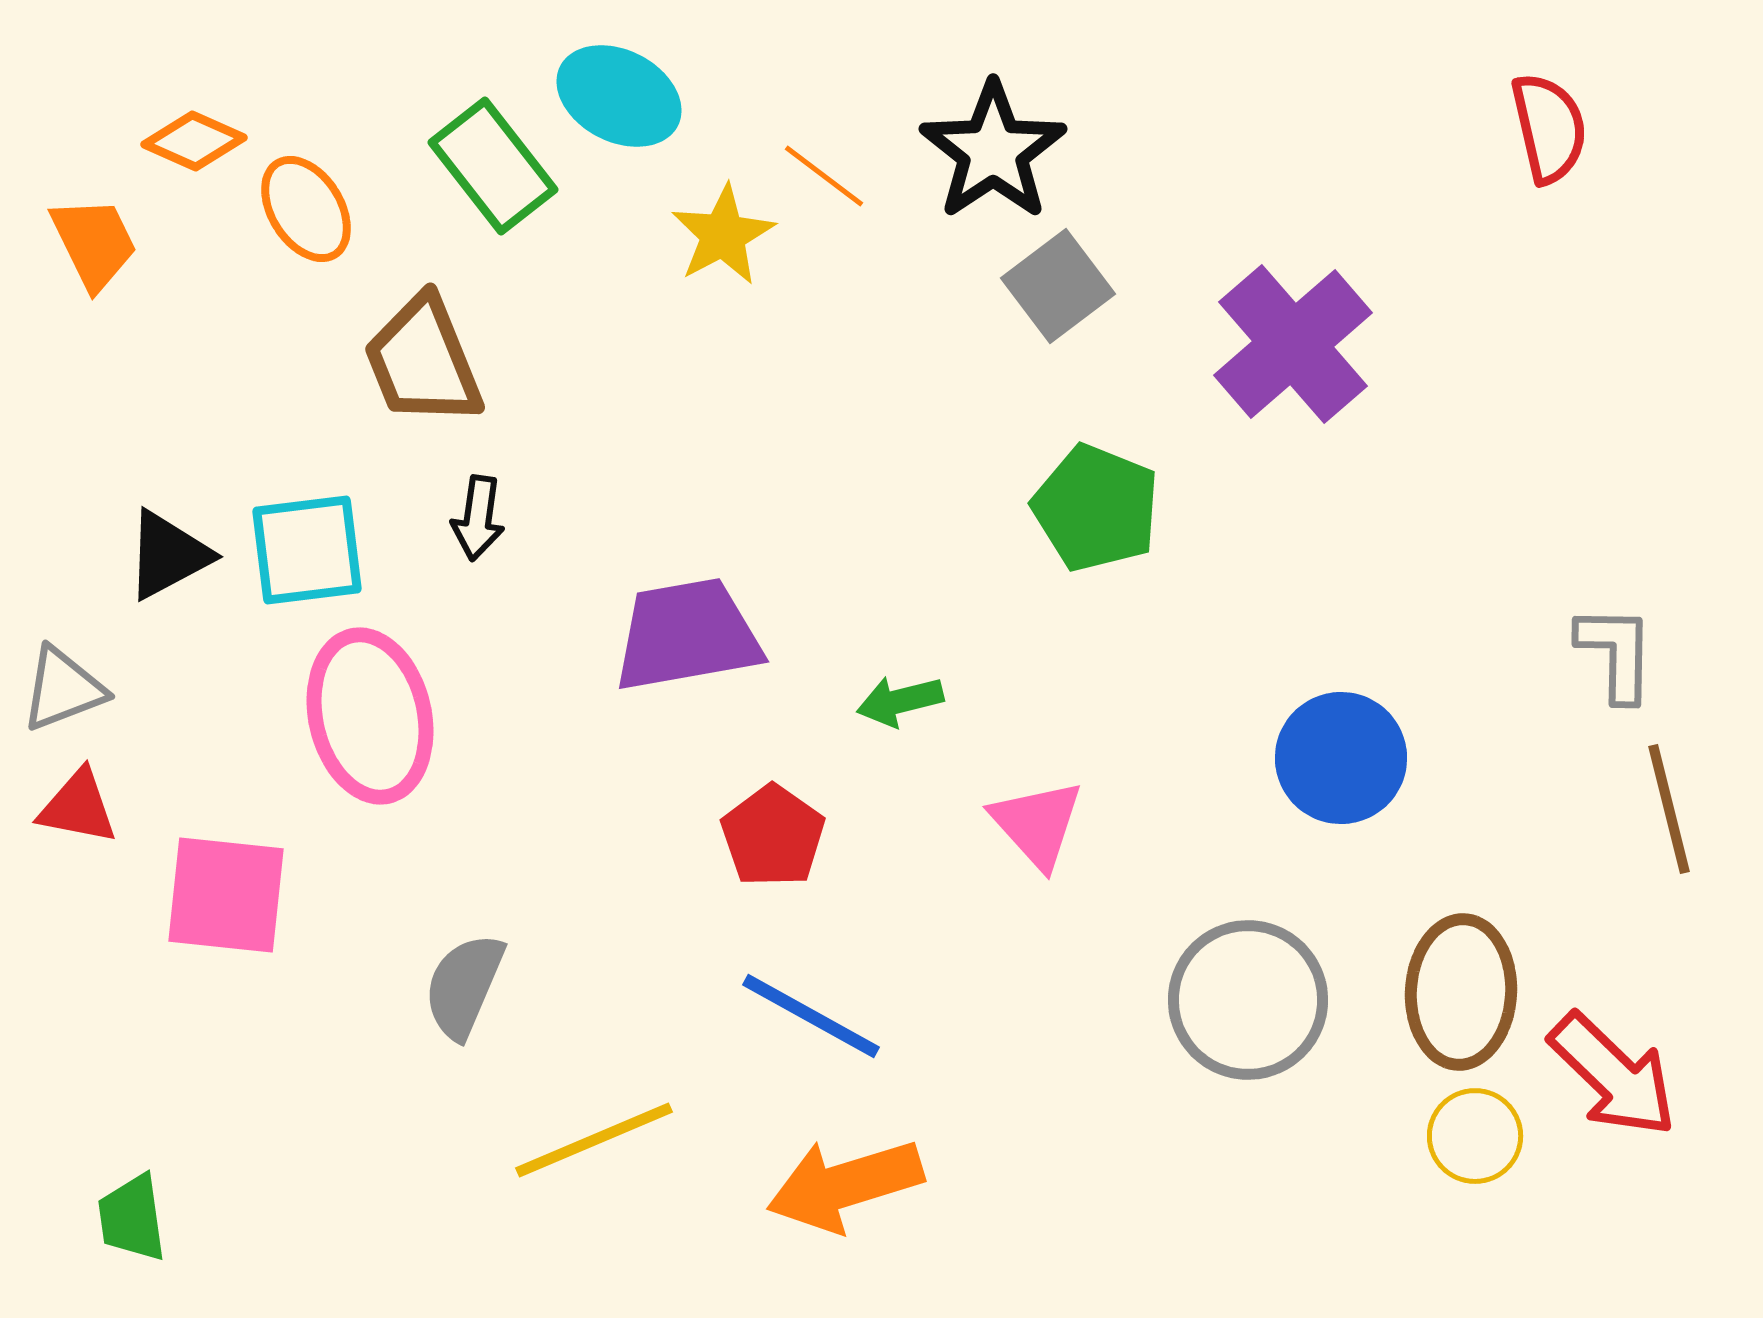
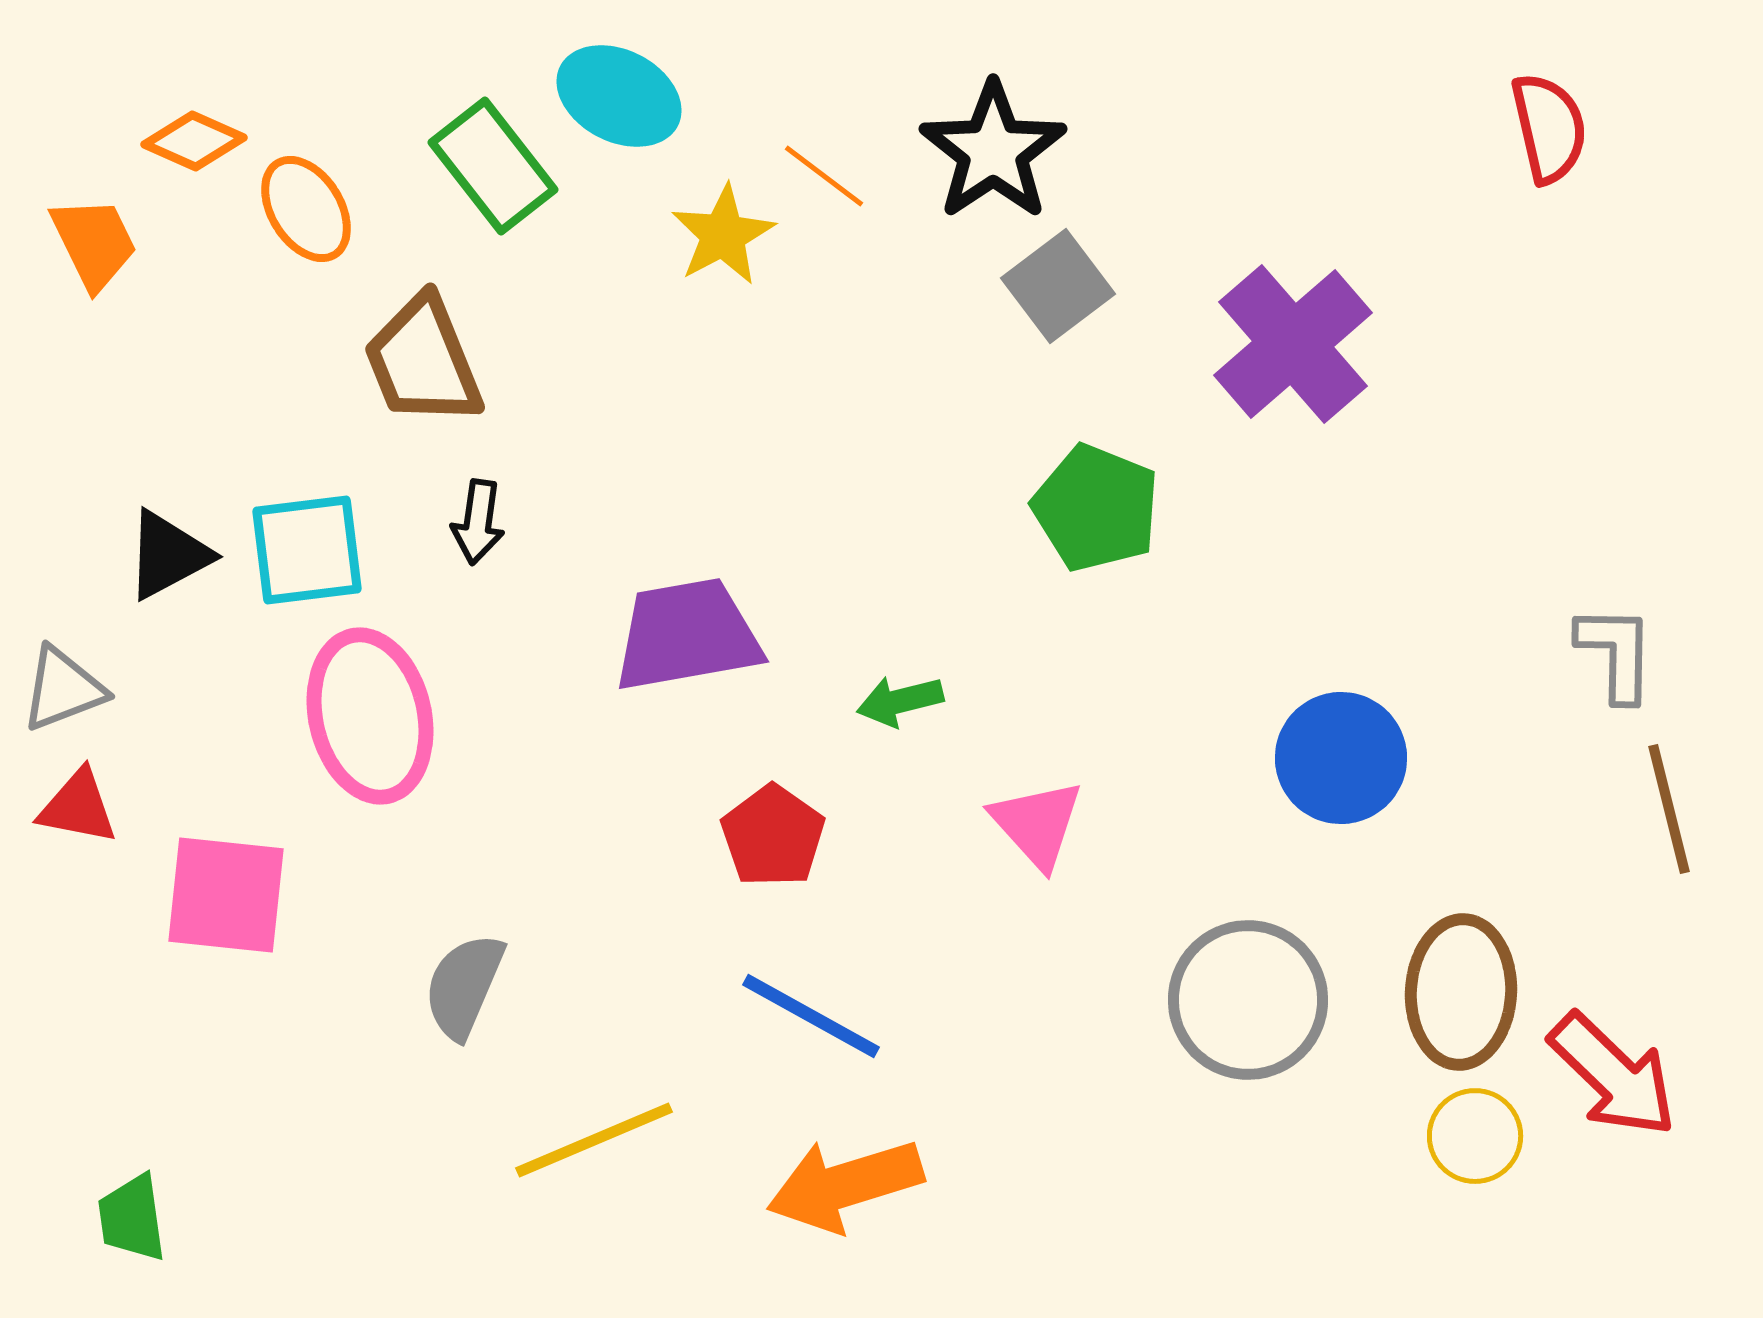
black arrow: moved 4 px down
